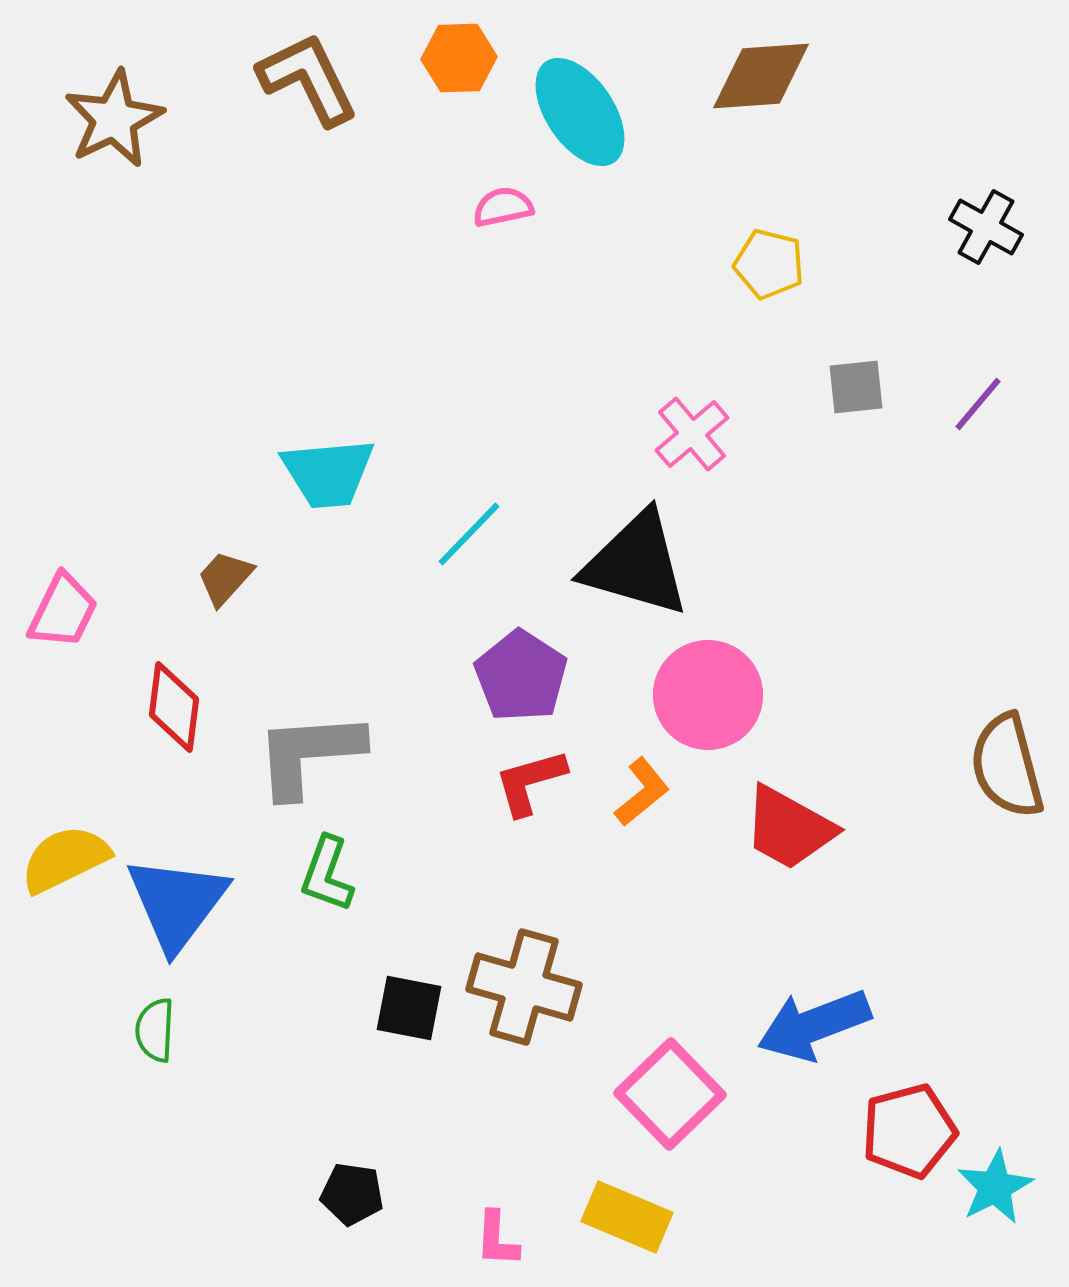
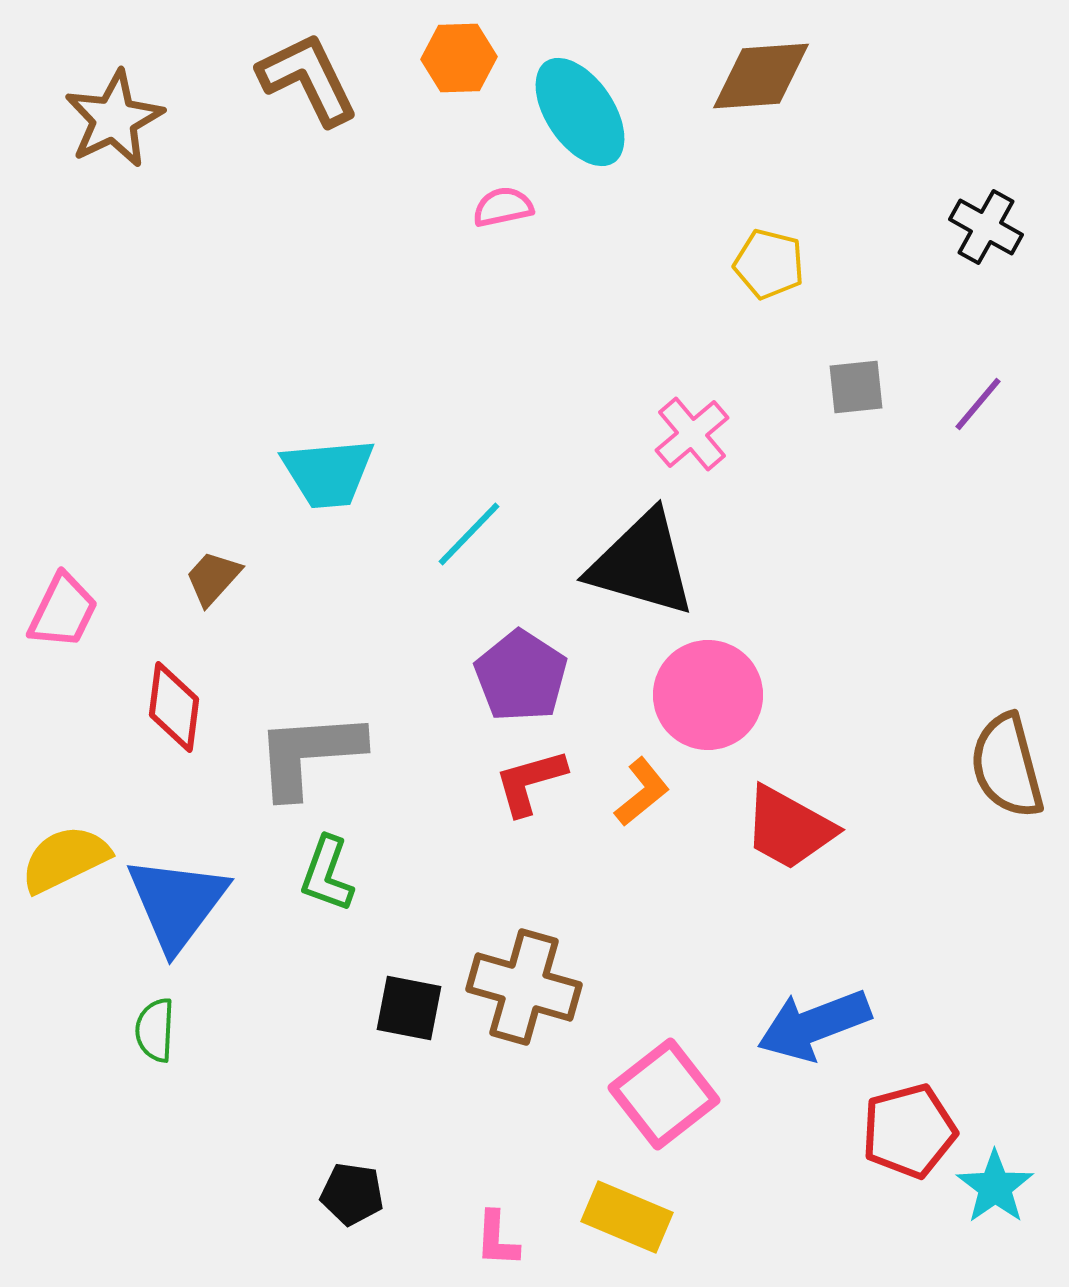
black triangle: moved 6 px right
brown trapezoid: moved 12 px left
pink square: moved 6 px left; rotated 6 degrees clockwise
cyan star: rotated 8 degrees counterclockwise
